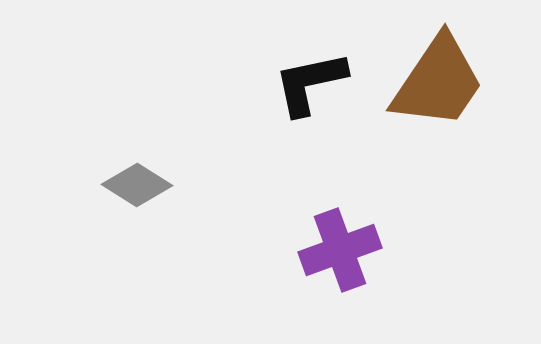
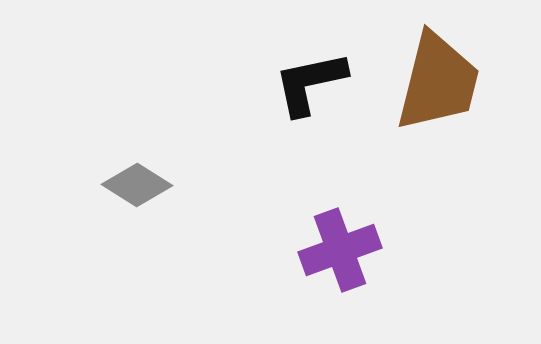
brown trapezoid: rotated 20 degrees counterclockwise
